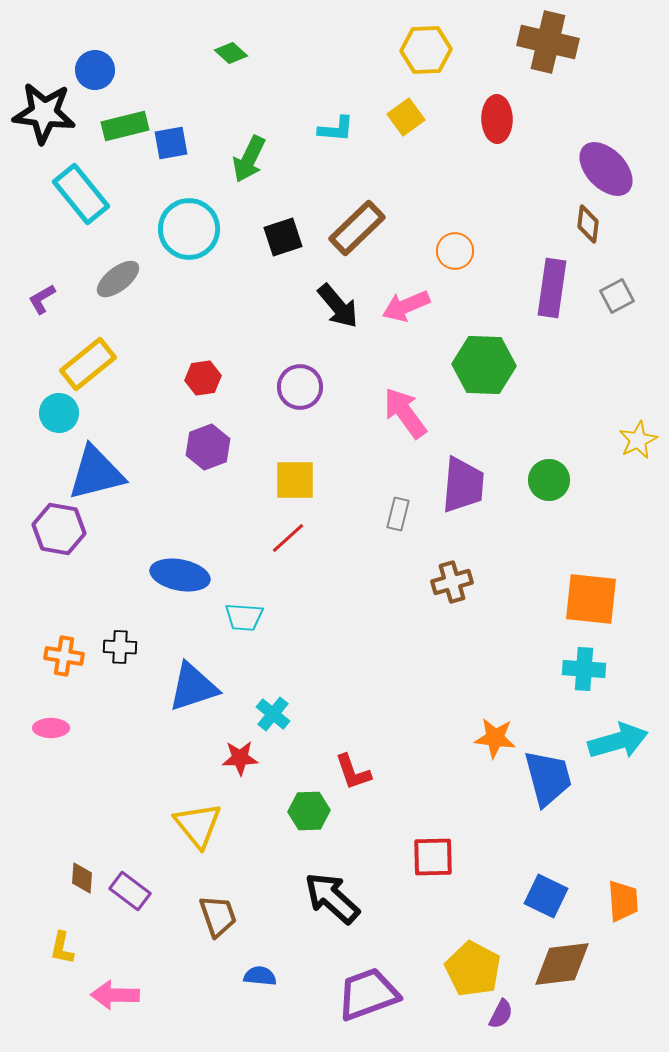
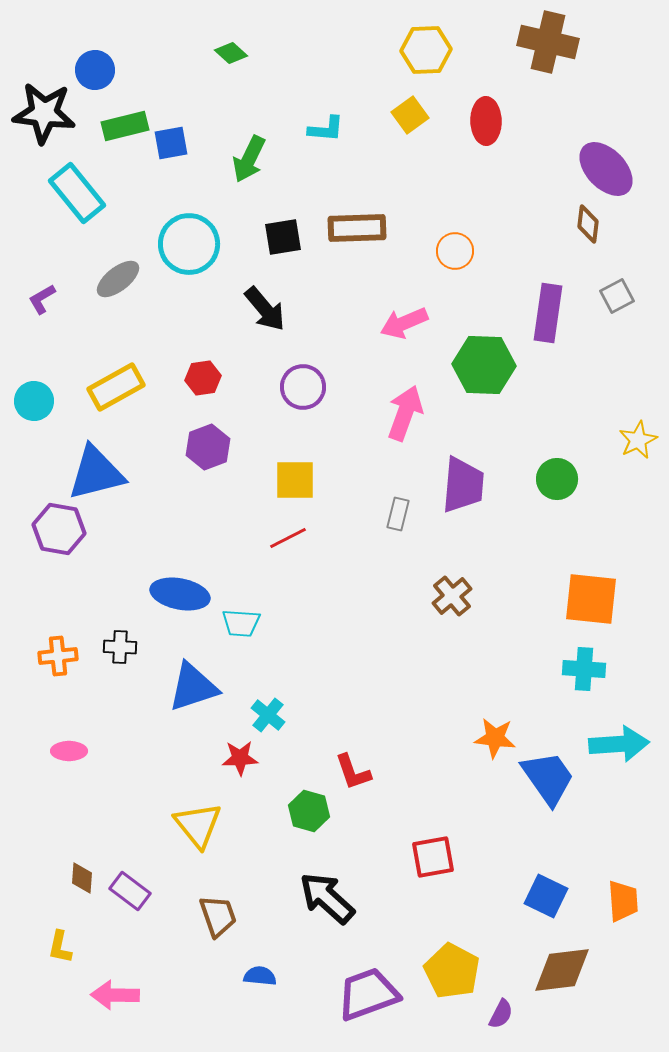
yellow square at (406, 117): moved 4 px right, 2 px up
red ellipse at (497, 119): moved 11 px left, 2 px down
cyan L-shape at (336, 129): moved 10 px left
cyan rectangle at (81, 194): moved 4 px left, 1 px up
brown rectangle at (357, 228): rotated 42 degrees clockwise
cyan circle at (189, 229): moved 15 px down
black square at (283, 237): rotated 9 degrees clockwise
purple rectangle at (552, 288): moved 4 px left, 25 px down
black arrow at (338, 306): moved 73 px left, 3 px down
pink arrow at (406, 306): moved 2 px left, 17 px down
yellow rectangle at (88, 364): moved 28 px right, 23 px down; rotated 10 degrees clockwise
purple circle at (300, 387): moved 3 px right
cyan circle at (59, 413): moved 25 px left, 12 px up
pink arrow at (405, 413): rotated 56 degrees clockwise
green circle at (549, 480): moved 8 px right, 1 px up
red line at (288, 538): rotated 15 degrees clockwise
blue ellipse at (180, 575): moved 19 px down
brown cross at (452, 582): moved 14 px down; rotated 24 degrees counterclockwise
cyan trapezoid at (244, 617): moved 3 px left, 6 px down
orange cross at (64, 656): moved 6 px left; rotated 15 degrees counterclockwise
cyan cross at (273, 714): moved 5 px left, 1 px down
pink ellipse at (51, 728): moved 18 px right, 23 px down
cyan arrow at (618, 741): moved 1 px right, 3 px down; rotated 12 degrees clockwise
blue trapezoid at (548, 778): rotated 20 degrees counterclockwise
green hexagon at (309, 811): rotated 18 degrees clockwise
red square at (433, 857): rotated 9 degrees counterclockwise
black arrow at (332, 898): moved 5 px left
yellow L-shape at (62, 948): moved 2 px left, 1 px up
brown diamond at (562, 964): moved 6 px down
yellow pentagon at (473, 969): moved 21 px left, 2 px down
